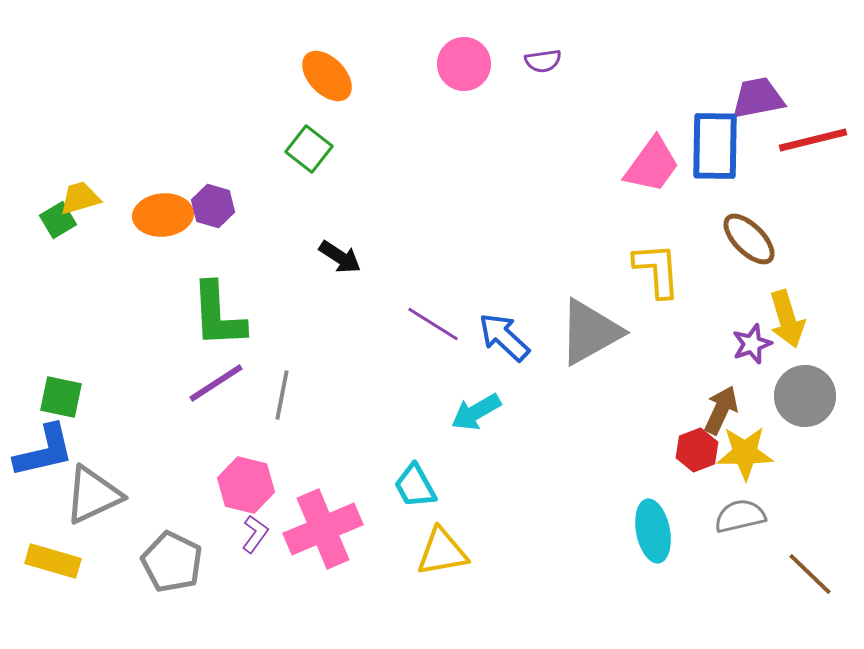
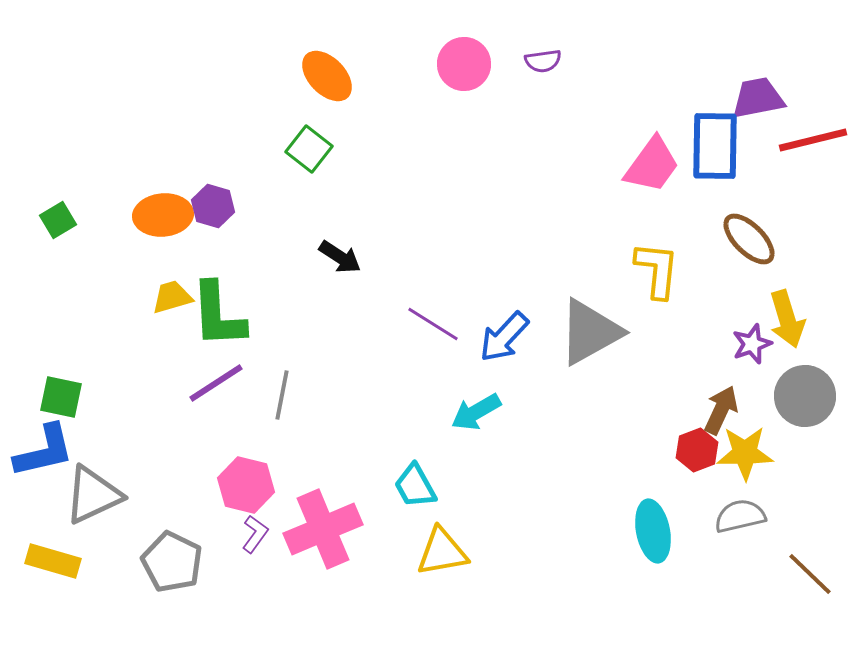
yellow trapezoid at (80, 198): moved 92 px right, 99 px down
yellow L-shape at (657, 270): rotated 10 degrees clockwise
blue arrow at (504, 337): rotated 90 degrees counterclockwise
